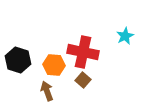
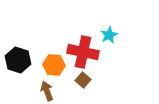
cyan star: moved 16 px left, 1 px up
